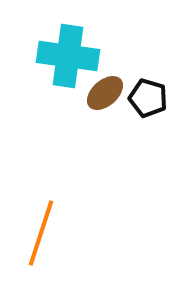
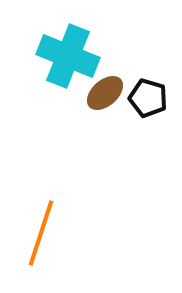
cyan cross: rotated 14 degrees clockwise
